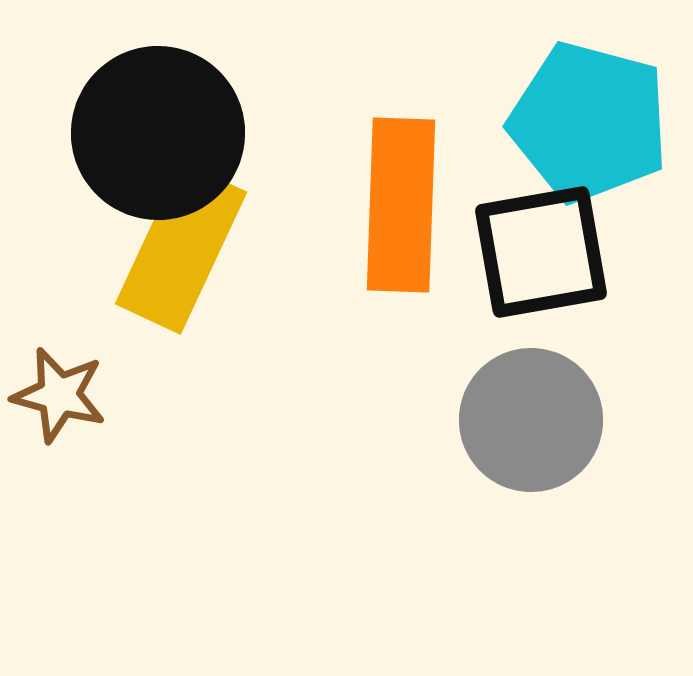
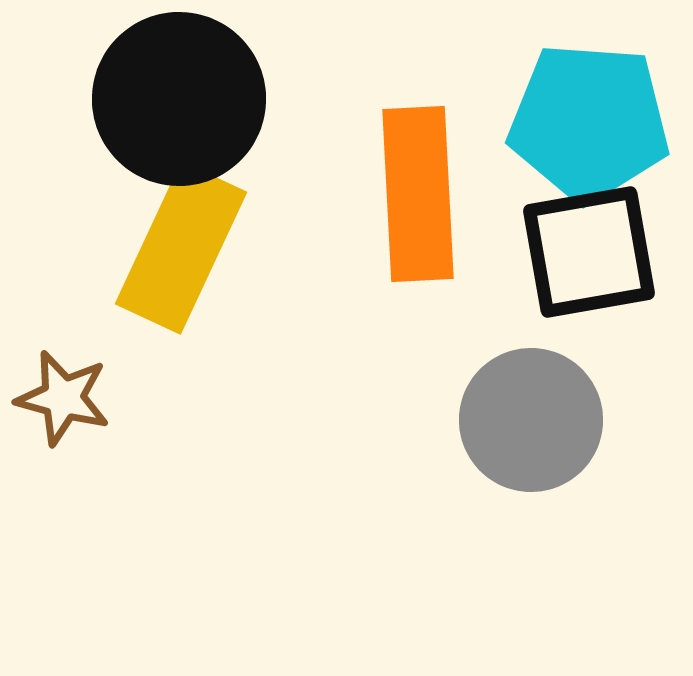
cyan pentagon: rotated 11 degrees counterclockwise
black circle: moved 21 px right, 34 px up
orange rectangle: moved 17 px right, 11 px up; rotated 5 degrees counterclockwise
black square: moved 48 px right
brown star: moved 4 px right, 3 px down
